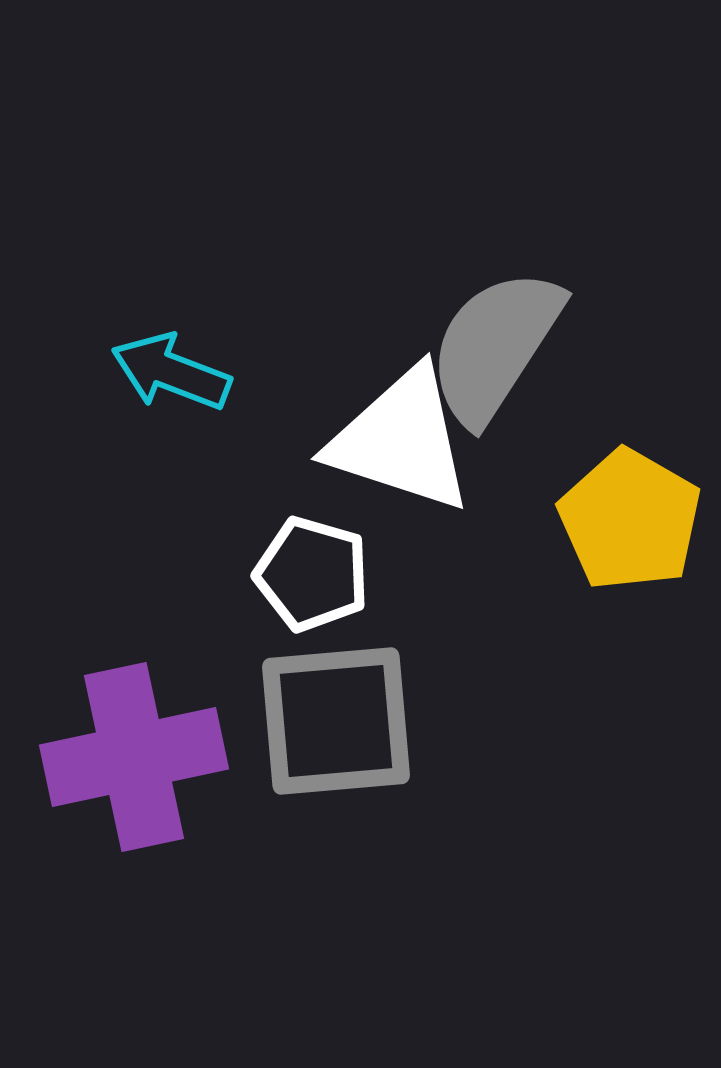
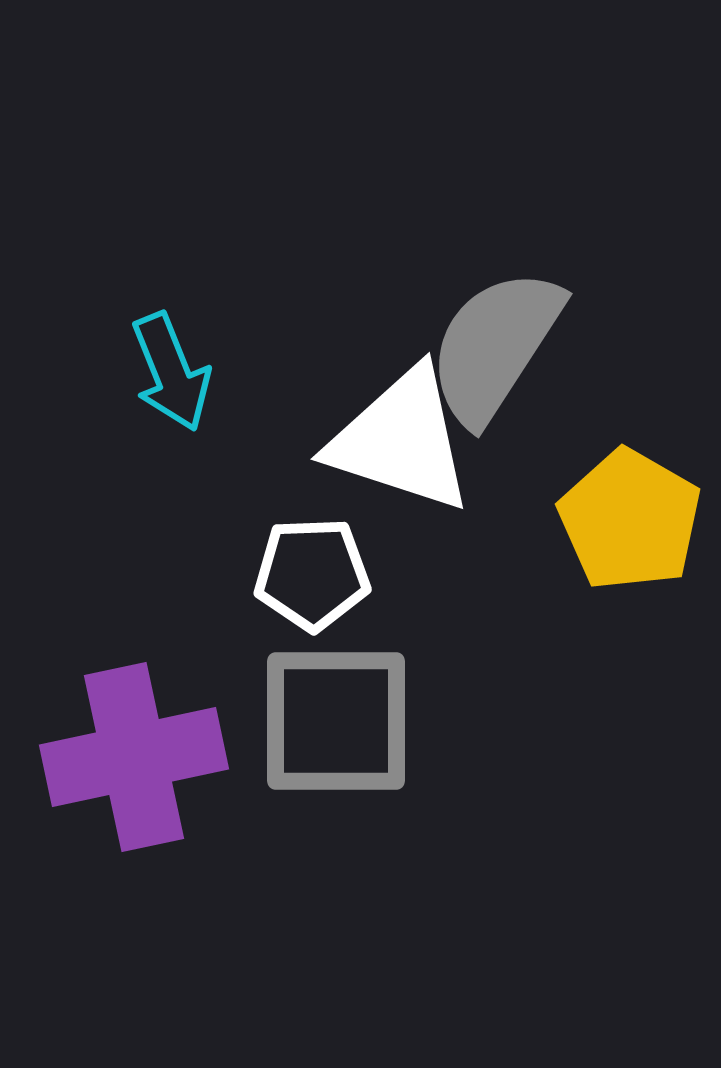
cyan arrow: rotated 133 degrees counterclockwise
white pentagon: rotated 18 degrees counterclockwise
gray square: rotated 5 degrees clockwise
